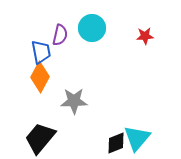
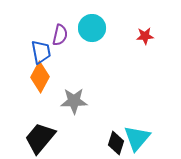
black diamond: rotated 50 degrees counterclockwise
